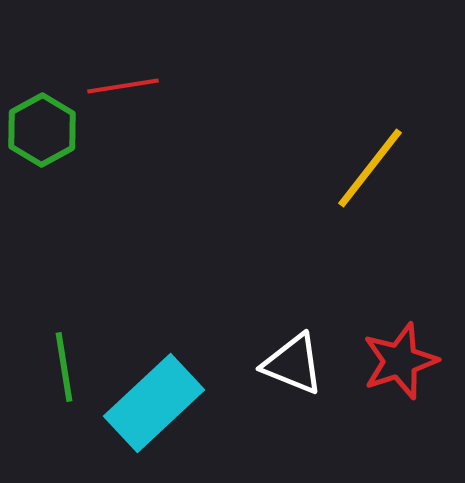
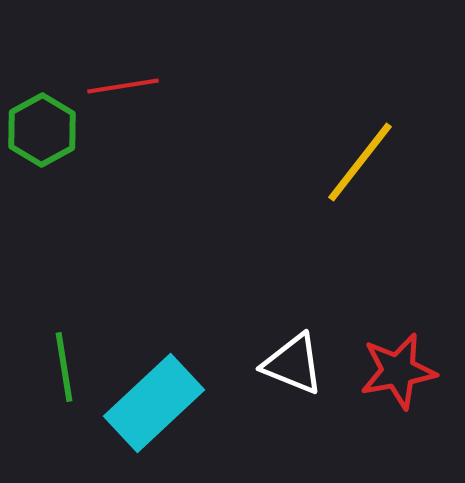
yellow line: moved 10 px left, 6 px up
red star: moved 2 px left, 10 px down; rotated 8 degrees clockwise
